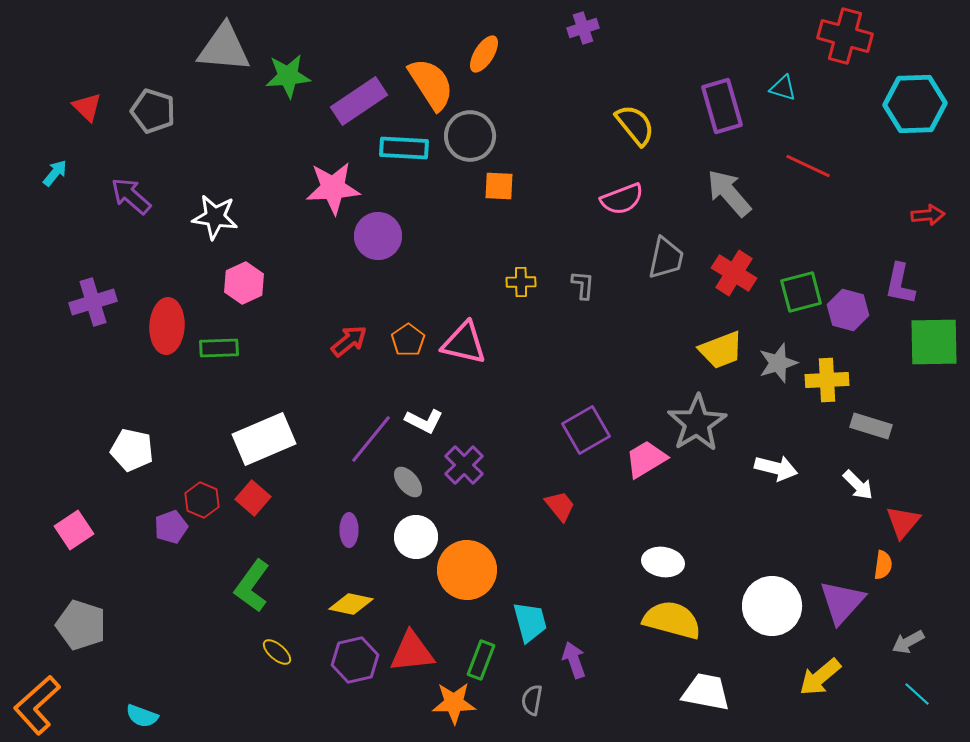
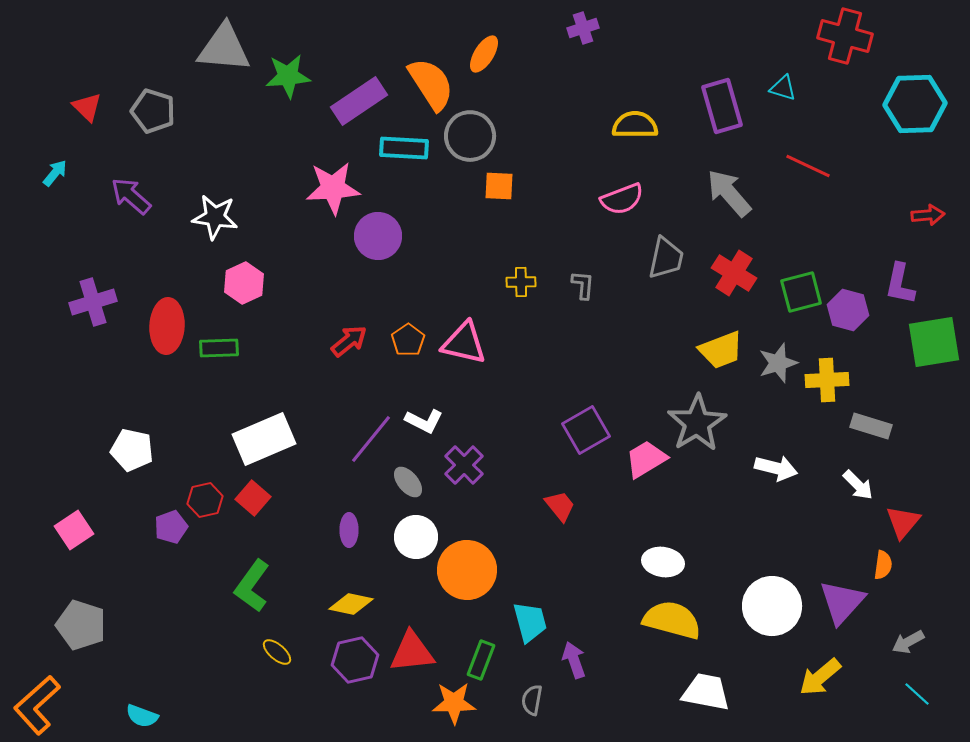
yellow semicircle at (635, 125): rotated 51 degrees counterclockwise
green square at (934, 342): rotated 8 degrees counterclockwise
red hexagon at (202, 500): moved 3 px right; rotated 24 degrees clockwise
